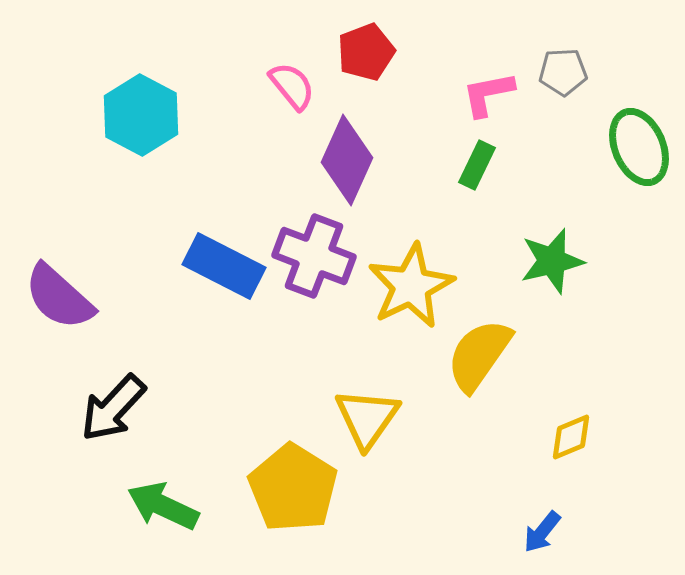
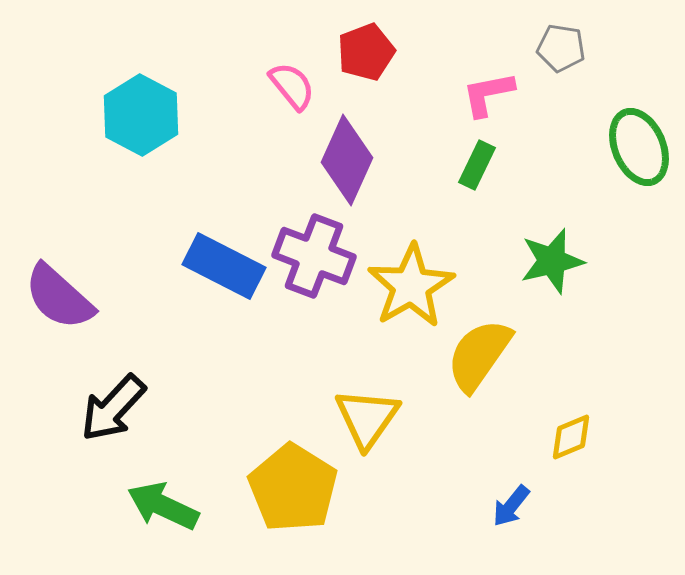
gray pentagon: moved 2 px left, 24 px up; rotated 12 degrees clockwise
yellow star: rotated 4 degrees counterclockwise
blue arrow: moved 31 px left, 26 px up
